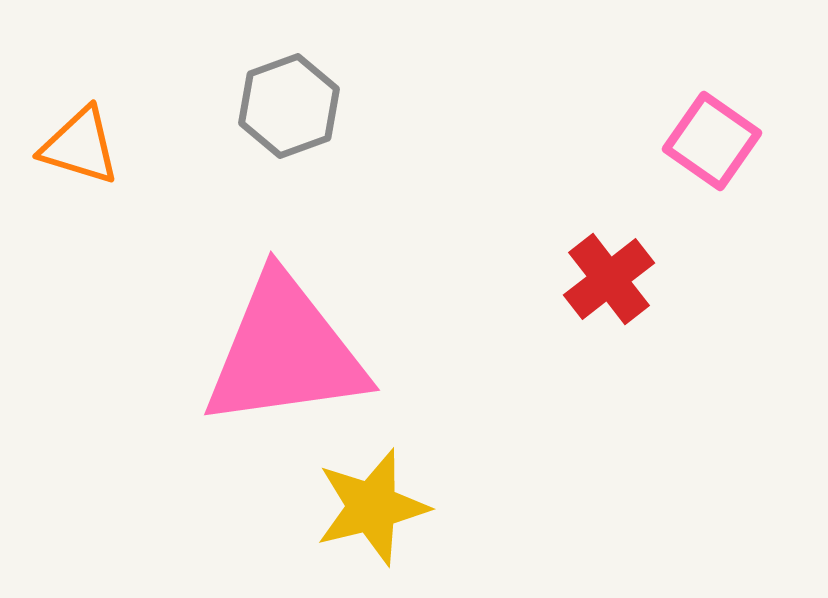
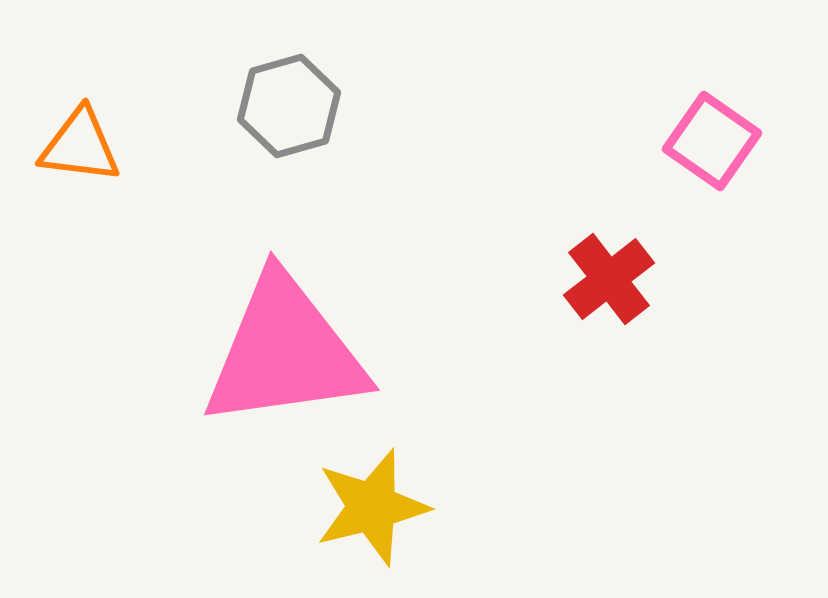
gray hexagon: rotated 4 degrees clockwise
orange triangle: rotated 10 degrees counterclockwise
